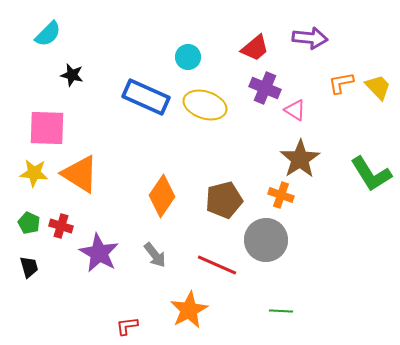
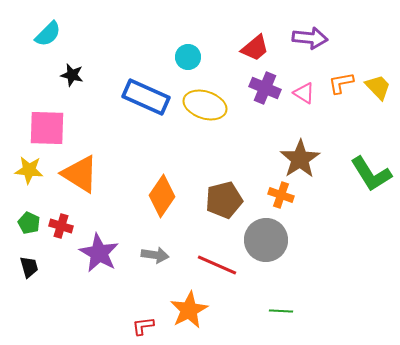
pink triangle: moved 9 px right, 17 px up
yellow star: moved 5 px left, 3 px up
gray arrow: rotated 44 degrees counterclockwise
red L-shape: moved 16 px right
